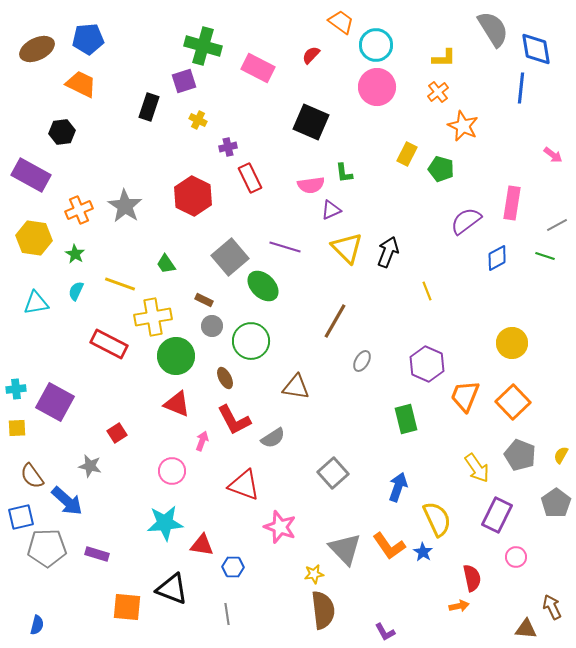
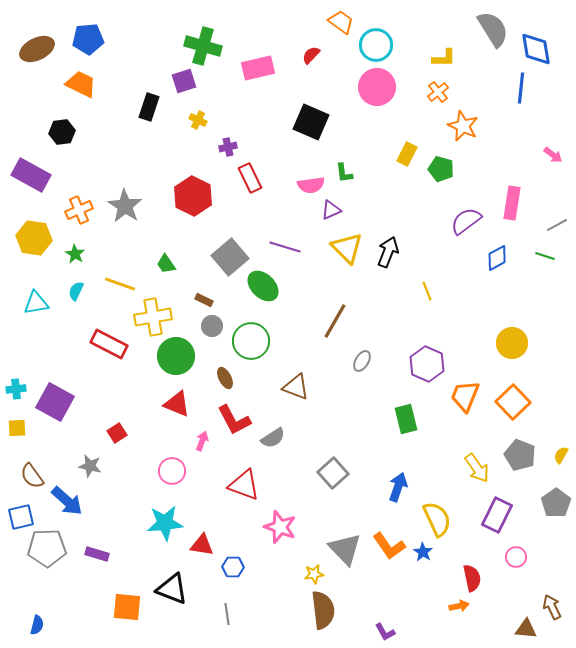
pink rectangle at (258, 68): rotated 40 degrees counterclockwise
brown triangle at (296, 387): rotated 12 degrees clockwise
